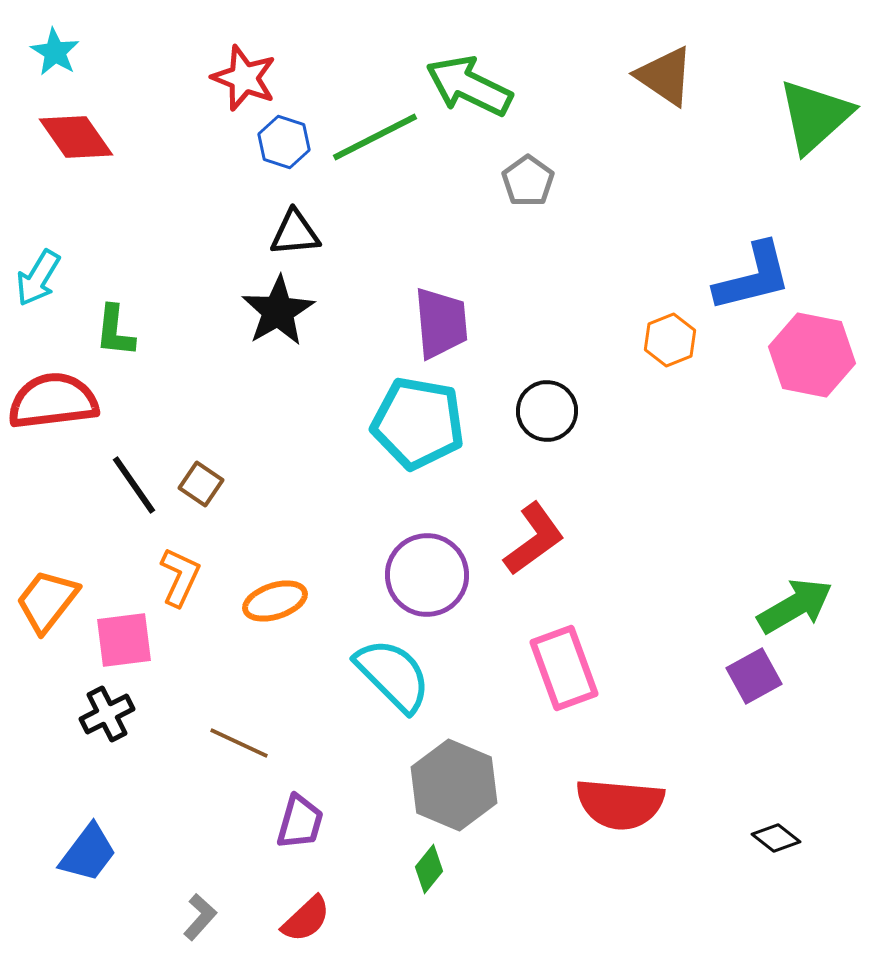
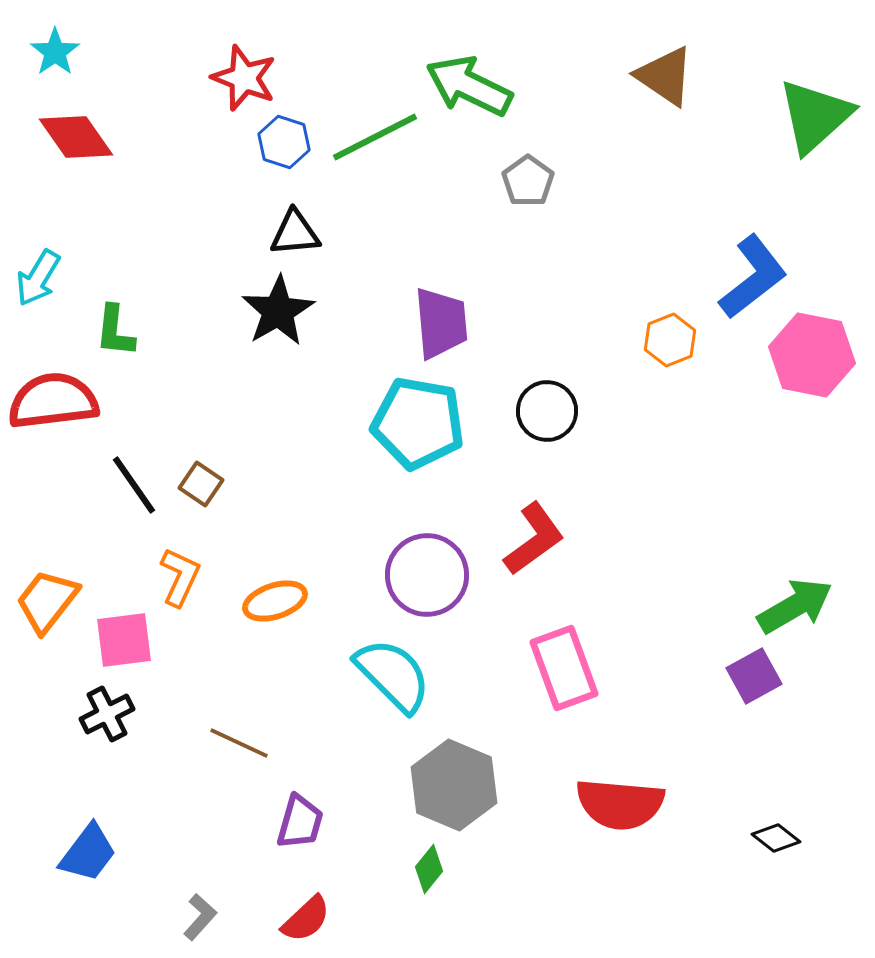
cyan star at (55, 52): rotated 6 degrees clockwise
blue L-shape at (753, 277): rotated 24 degrees counterclockwise
